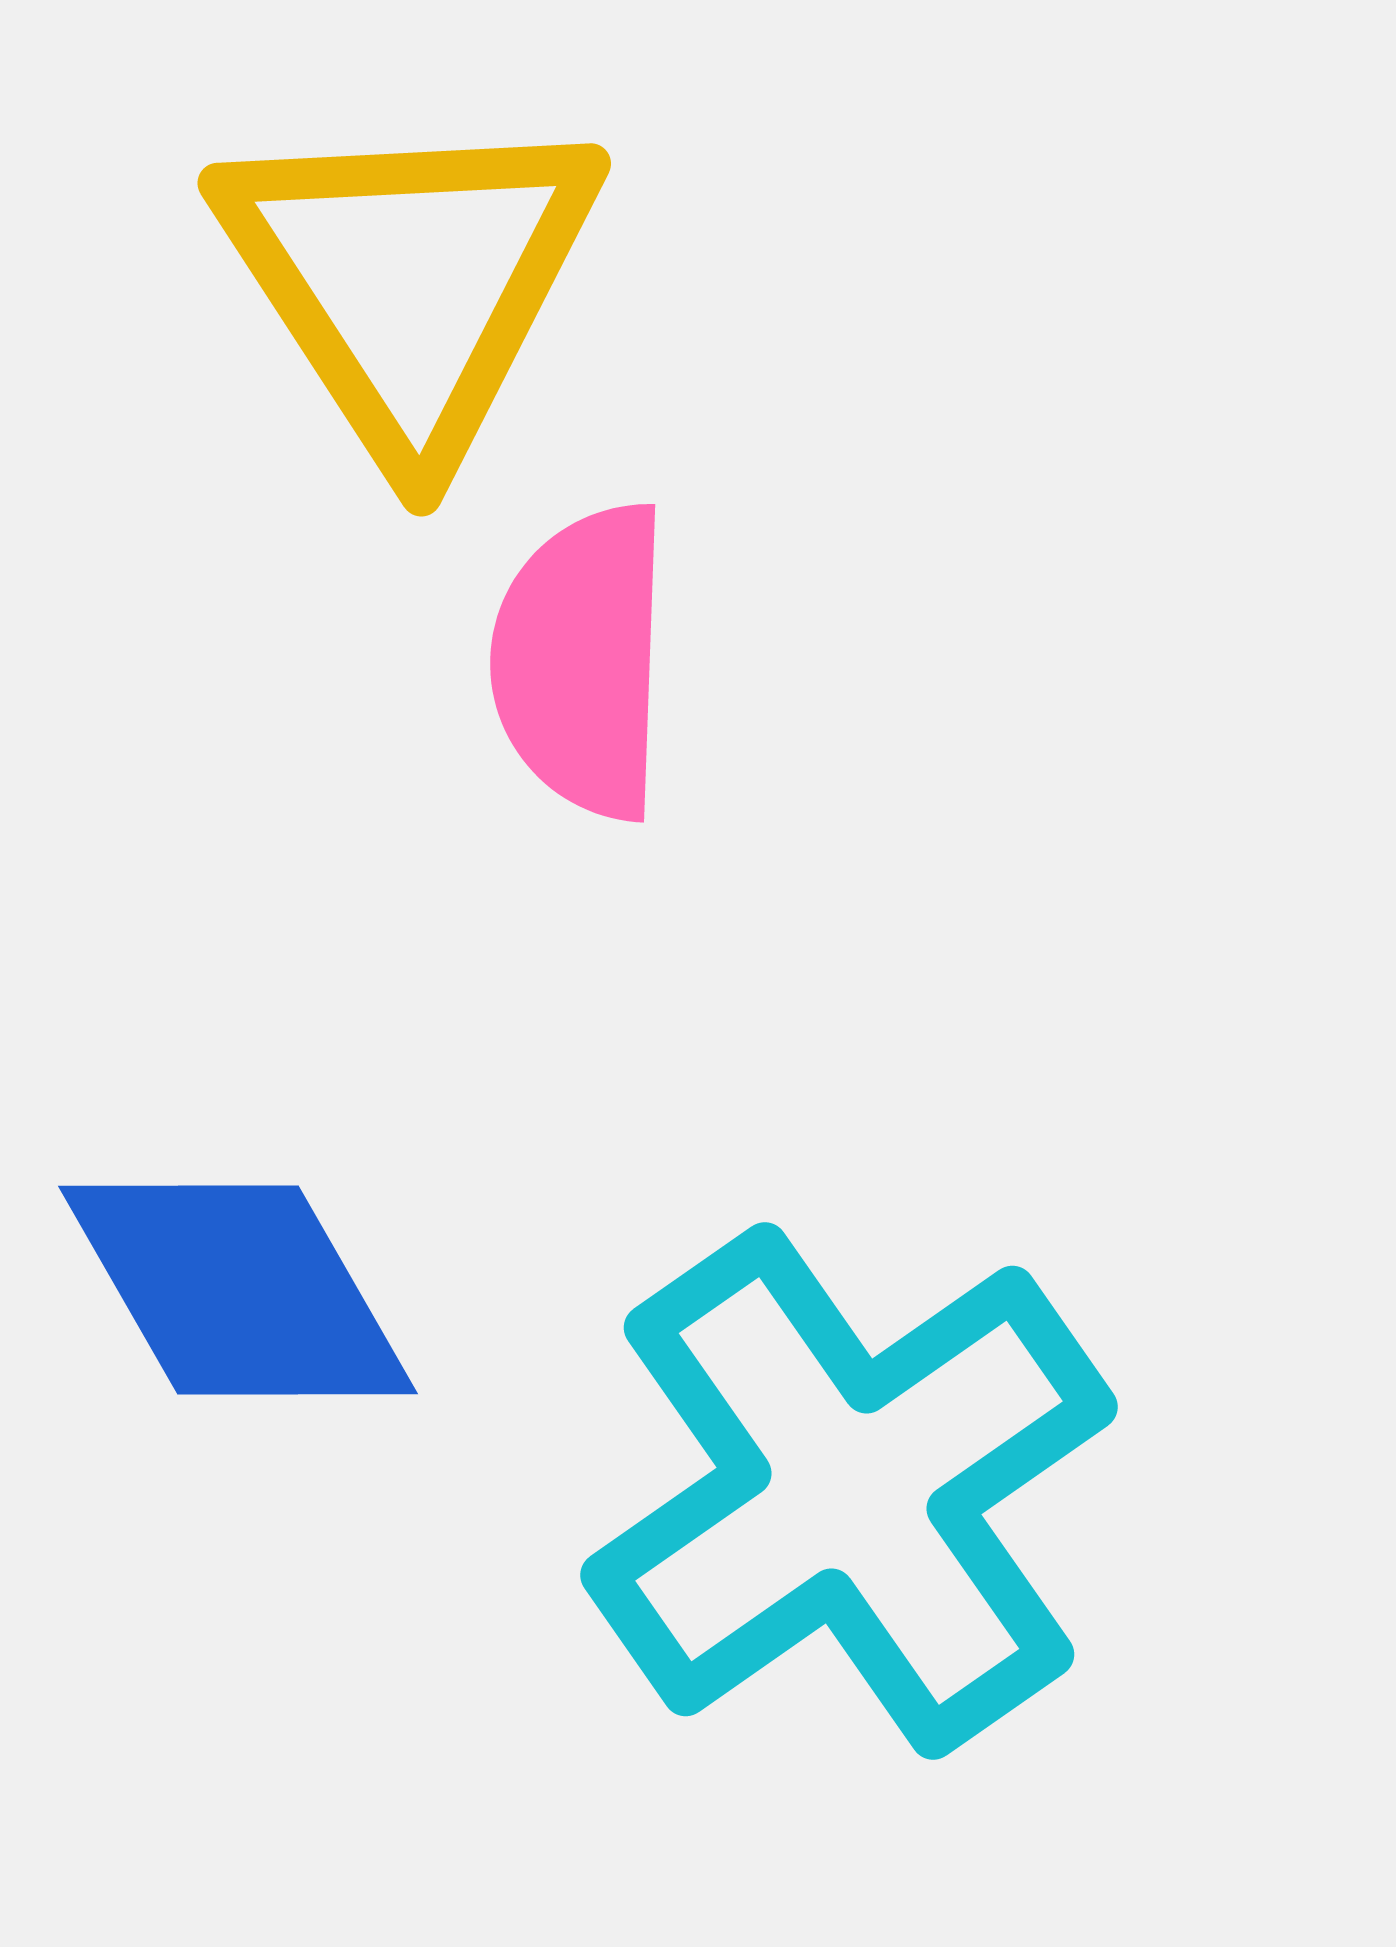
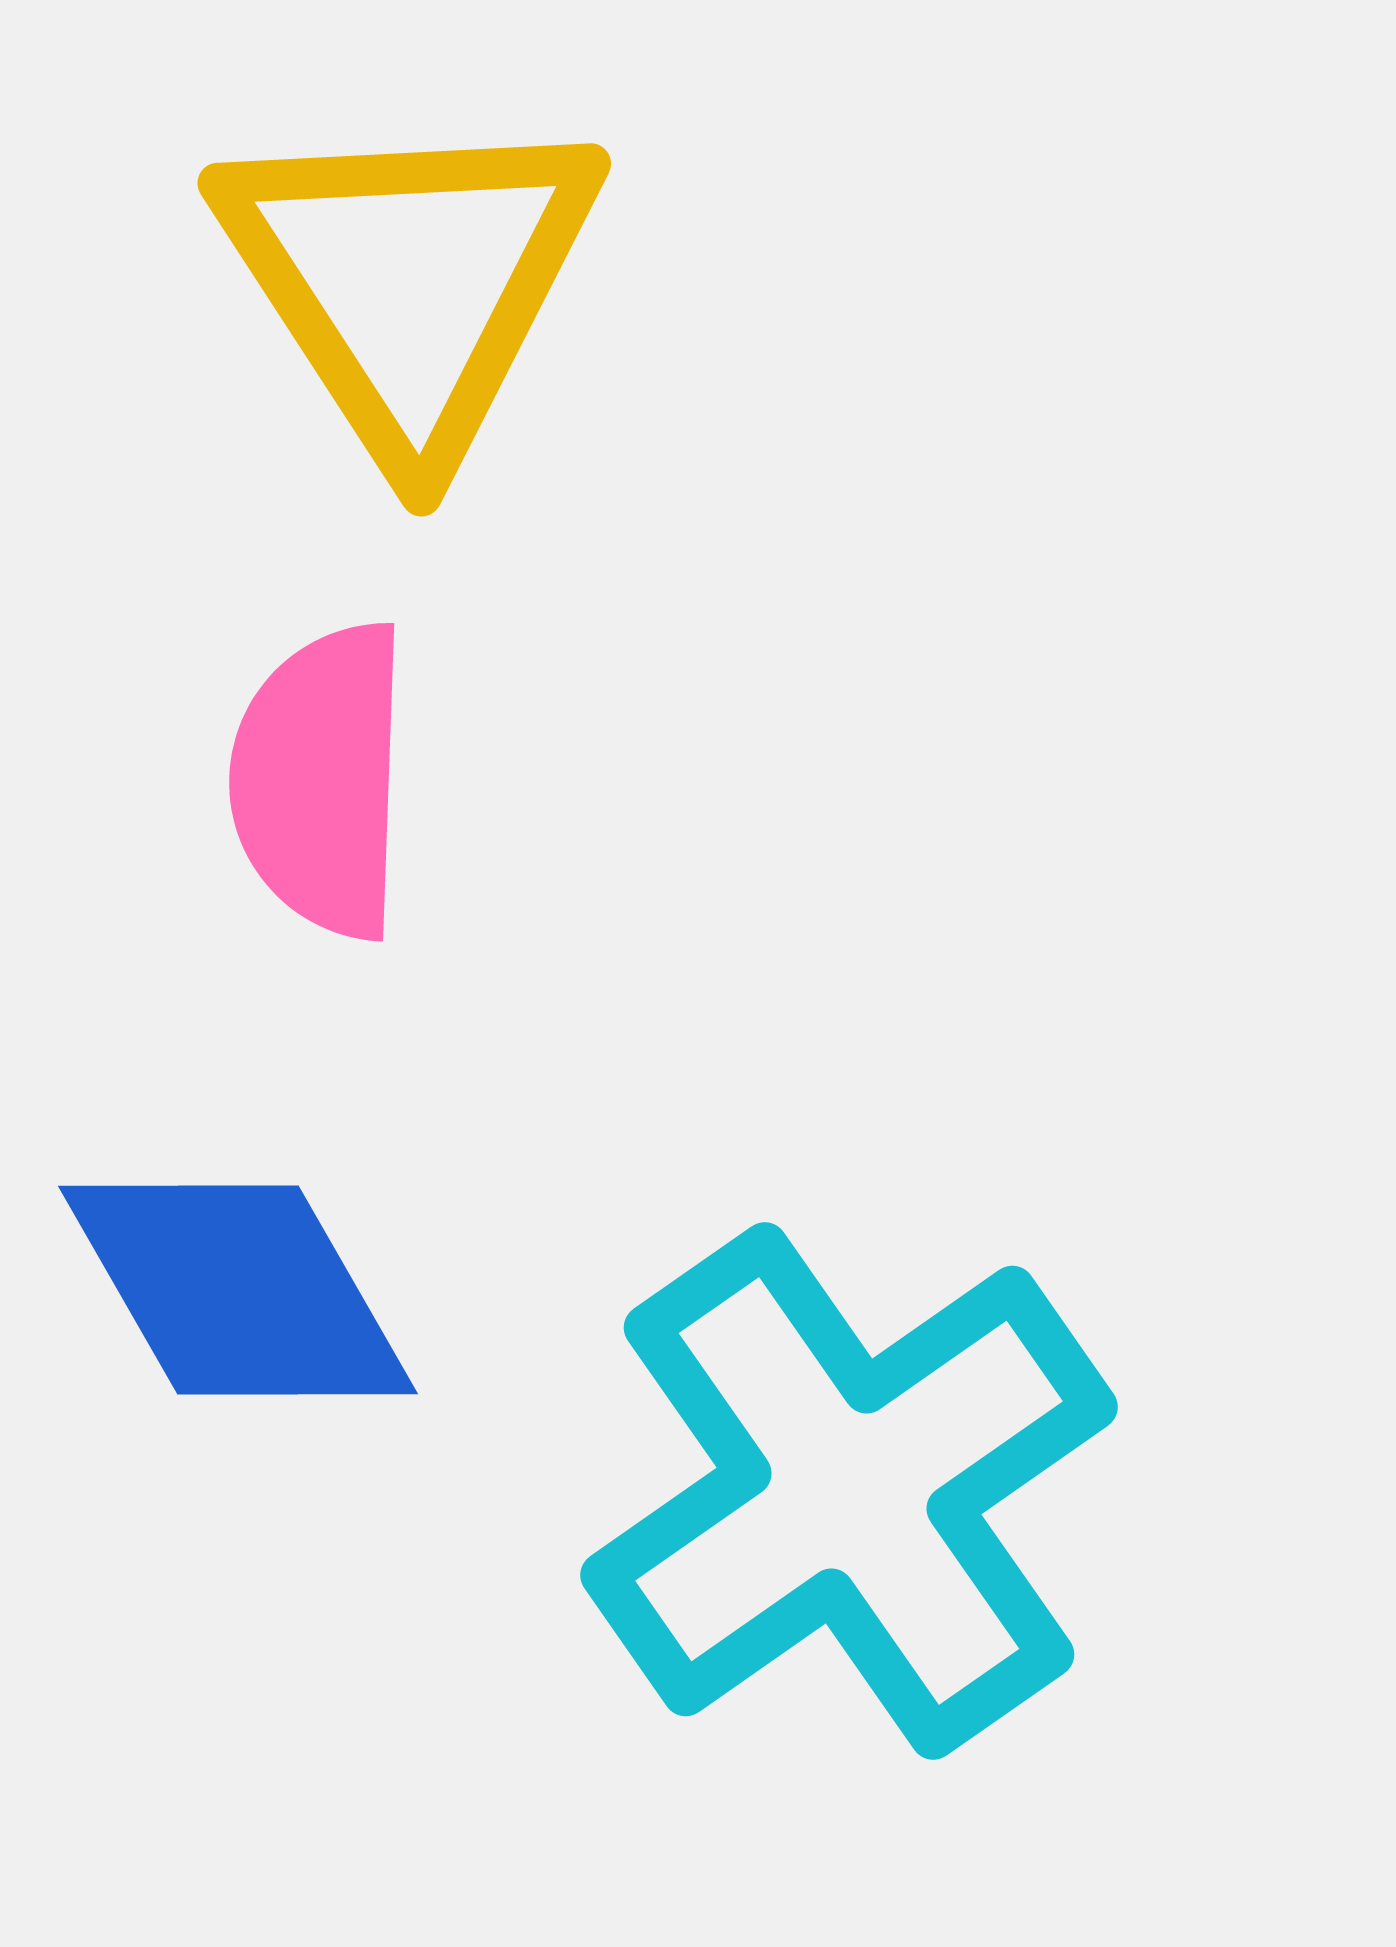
pink semicircle: moved 261 px left, 119 px down
